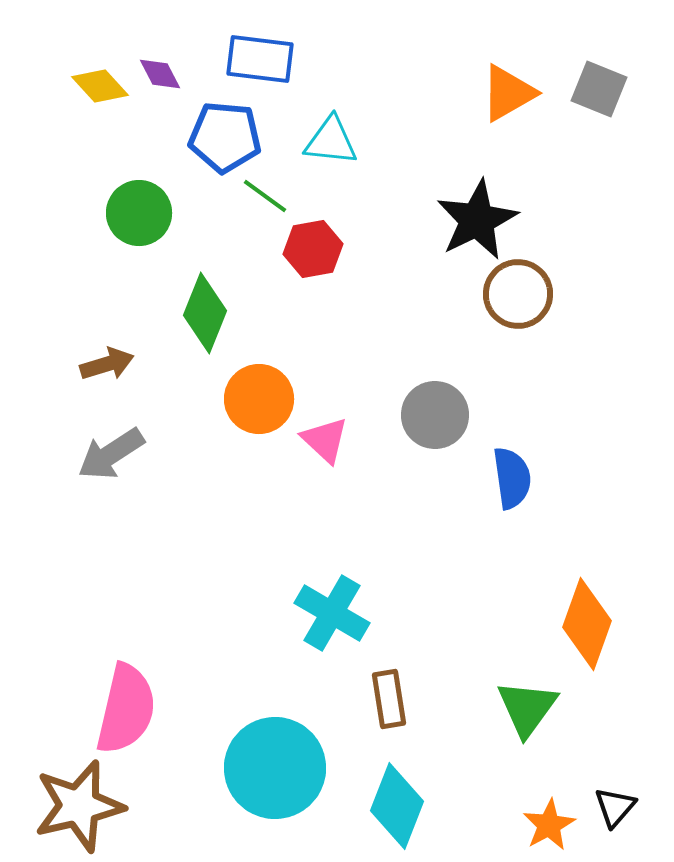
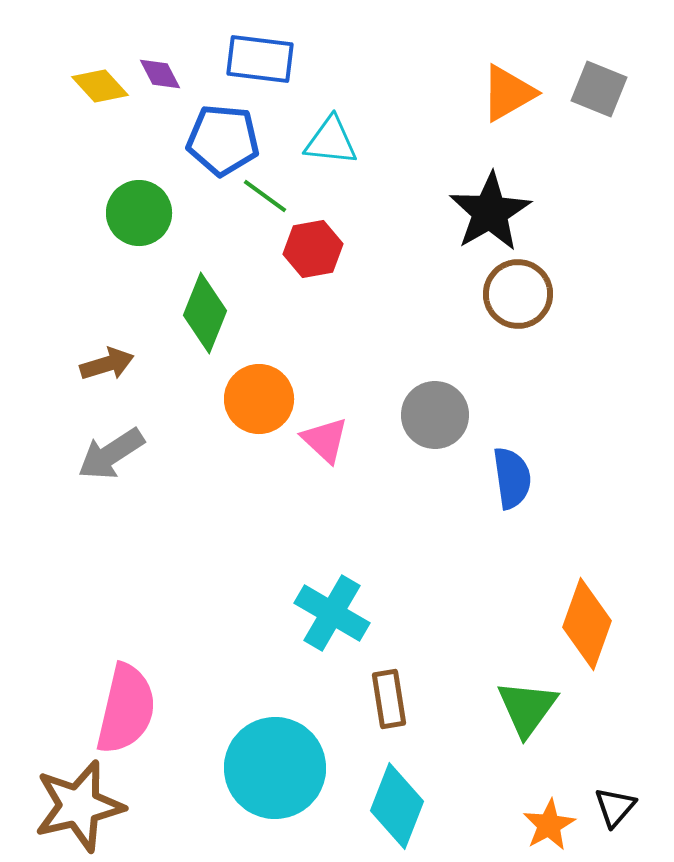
blue pentagon: moved 2 px left, 3 px down
black star: moved 13 px right, 8 px up; rotated 4 degrees counterclockwise
